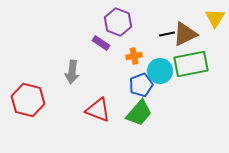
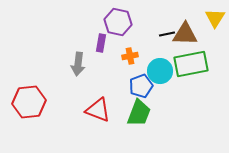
purple hexagon: rotated 8 degrees counterclockwise
brown triangle: rotated 28 degrees clockwise
purple rectangle: rotated 66 degrees clockwise
orange cross: moved 4 px left
gray arrow: moved 6 px right, 8 px up
blue pentagon: moved 1 px down
red hexagon: moved 1 px right, 2 px down; rotated 20 degrees counterclockwise
green trapezoid: rotated 20 degrees counterclockwise
